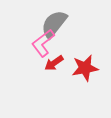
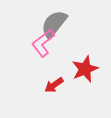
red arrow: moved 22 px down
red star: moved 1 px down; rotated 12 degrees counterclockwise
